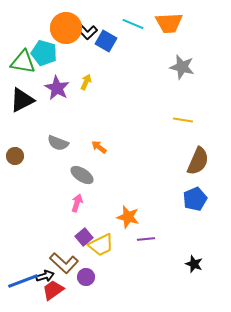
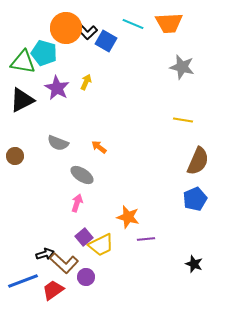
black arrow: moved 22 px up
